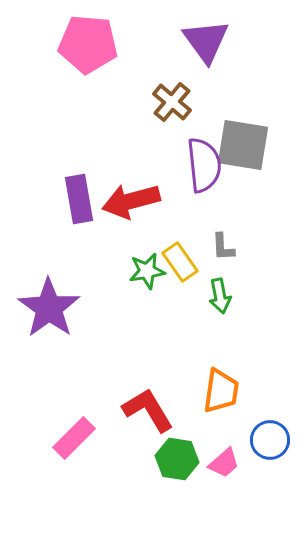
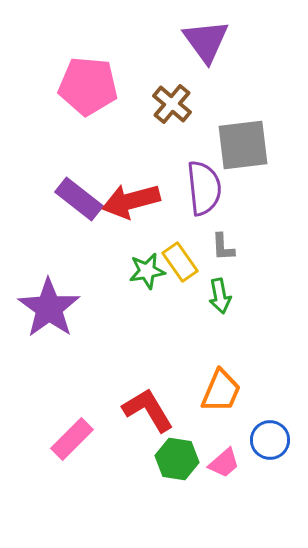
pink pentagon: moved 42 px down
brown cross: moved 2 px down
gray square: rotated 16 degrees counterclockwise
purple semicircle: moved 23 px down
purple rectangle: rotated 42 degrees counterclockwise
orange trapezoid: rotated 15 degrees clockwise
pink rectangle: moved 2 px left, 1 px down
